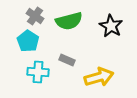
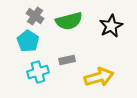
black star: rotated 15 degrees clockwise
gray rectangle: rotated 35 degrees counterclockwise
cyan cross: rotated 20 degrees counterclockwise
